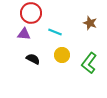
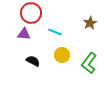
brown star: rotated 24 degrees clockwise
black semicircle: moved 2 px down
